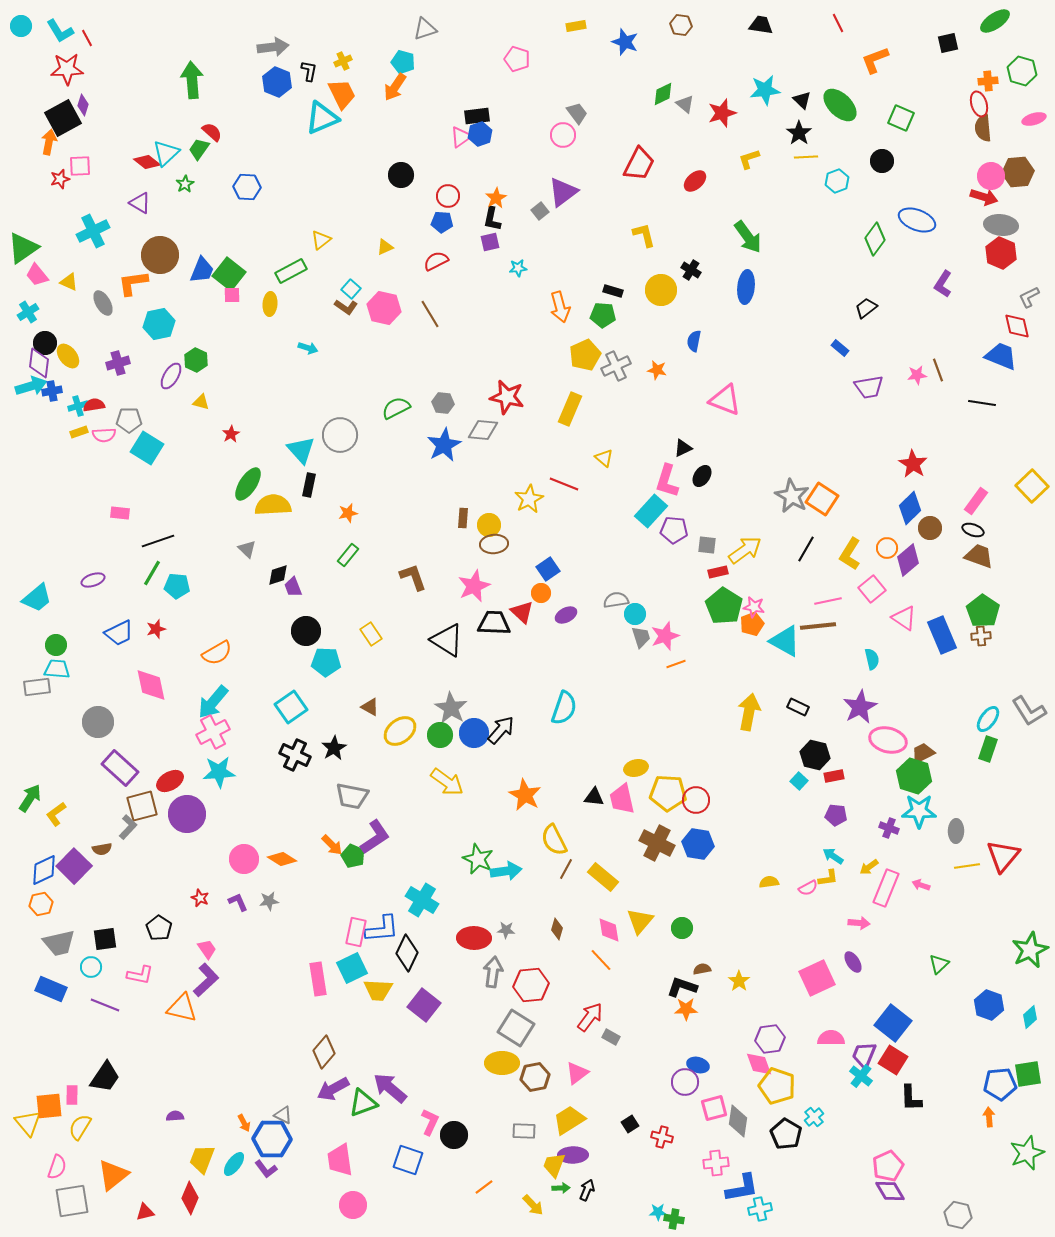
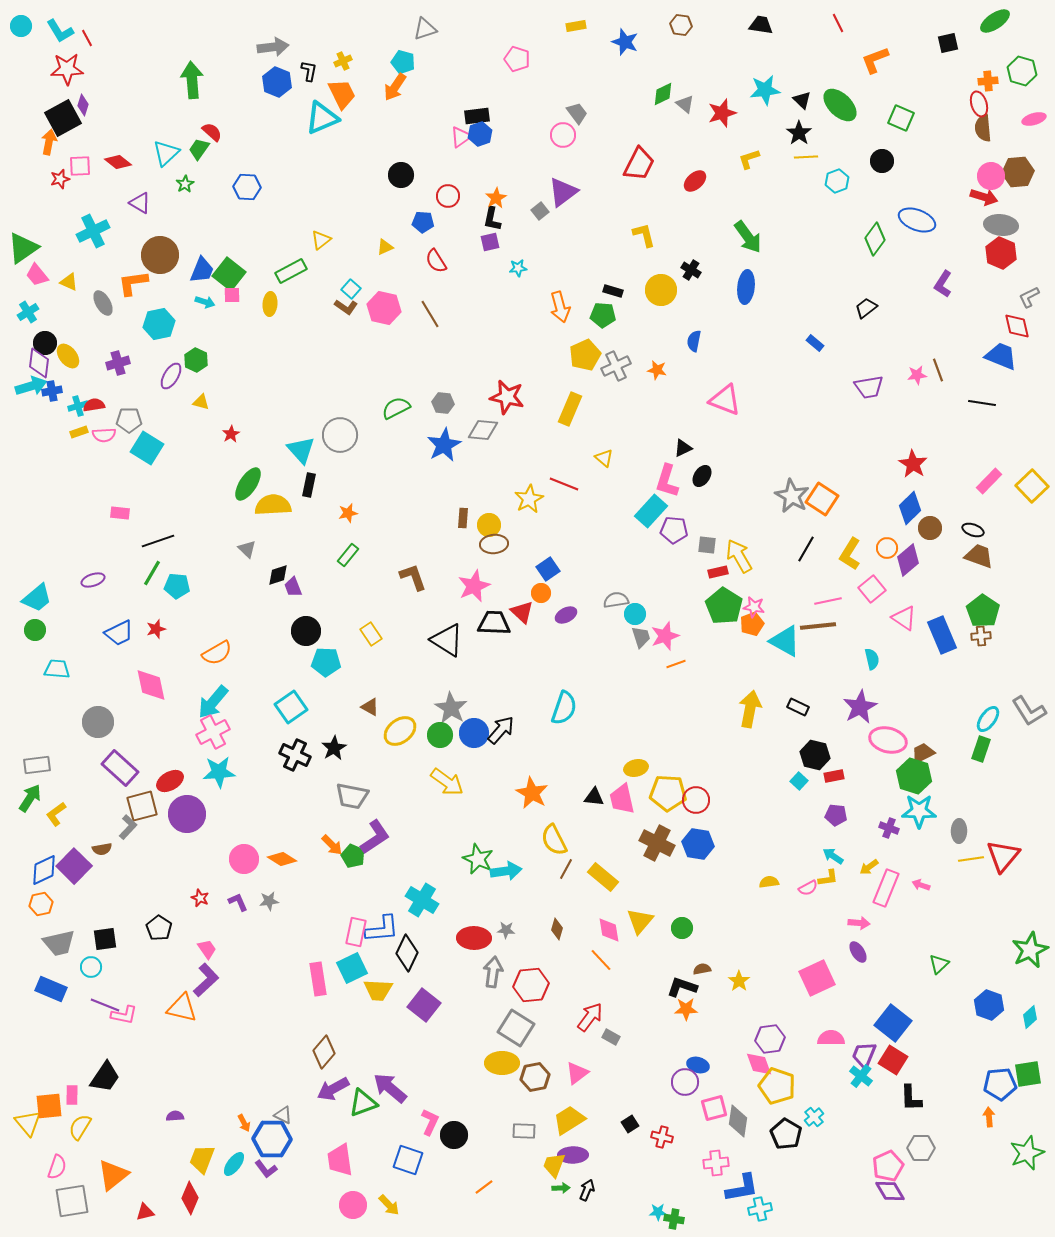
red diamond at (147, 162): moved 29 px left
blue pentagon at (442, 222): moved 19 px left
red semicircle at (436, 261): rotated 95 degrees counterclockwise
cyan arrow at (308, 348): moved 103 px left, 46 px up
blue rectangle at (840, 348): moved 25 px left, 5 px up
pink rectangle at (976, 501): moved 13 px right, 20 px up; rotated 8 degrees clockwise
yellow arrow at (745, 550): moved 6 px left, 6 px down; rotated 84 degrees counterclockwise
green circle at (56, 645): moved 21 px left, 15 px up
gray rectangle at (37, 687): moved 78 px down
yellow arrow at (749, 712): moved 1 px right, 3 px up
green rectangle at (988, 749): moved 7 px left
orange star at (525, 795): moved 7 px right, 2 px up
gray ellipse at (956, 831): moved 3 px right
yellow line at (967, 866): moved 4 px right, 7 px up
purple ellipse at (853, 962): moved 5 px right, 10 px up
pink L-shape at (140, 975): moved 16 px left, 40 px down
yellow arrow at (533, 1205): moved 144 px left
gray hexagon at (958, 1215): moved 37 px left, 67 px up; rotated 12 degrees counterclockwise
